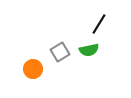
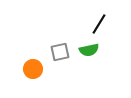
gray square: rotated 18 degrees clockwise
